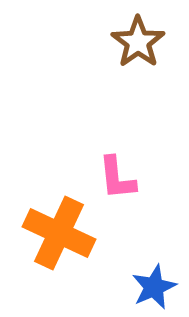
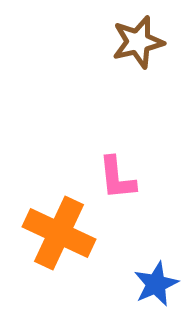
brown star: rotated 22 degrees clockwise
blue star: moved 2 px right, 3 px up
